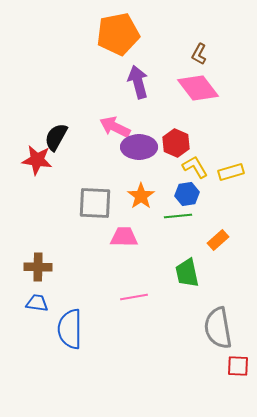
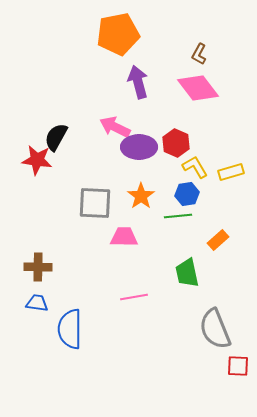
gray semicircle: moved 3 px left, 1 px down; rotated 12 degrees counterclockwise
